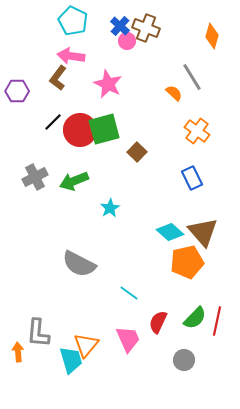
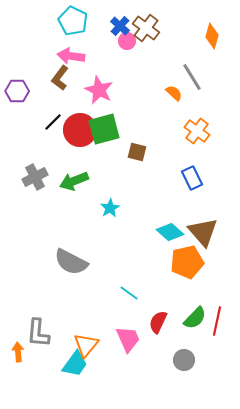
brown cross: rotated 16 degrees clockwise
brown L-shape: moved 2 px right
pink star: moved 9 px left, 6 px down
brown square: rotated 30 degrees counterclockwise
gray semicircle: moved 8 px left, 2 px up
cyan trapezoid: moved 4 px right, 4 px down; rotated 52 degrees clockwise
